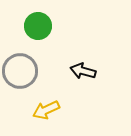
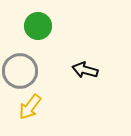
black arrow: moved 2 px right, 1 px up
yellow arrow: moved 16 px left, 3 px up; rotated 28 degrees counterclockwise
